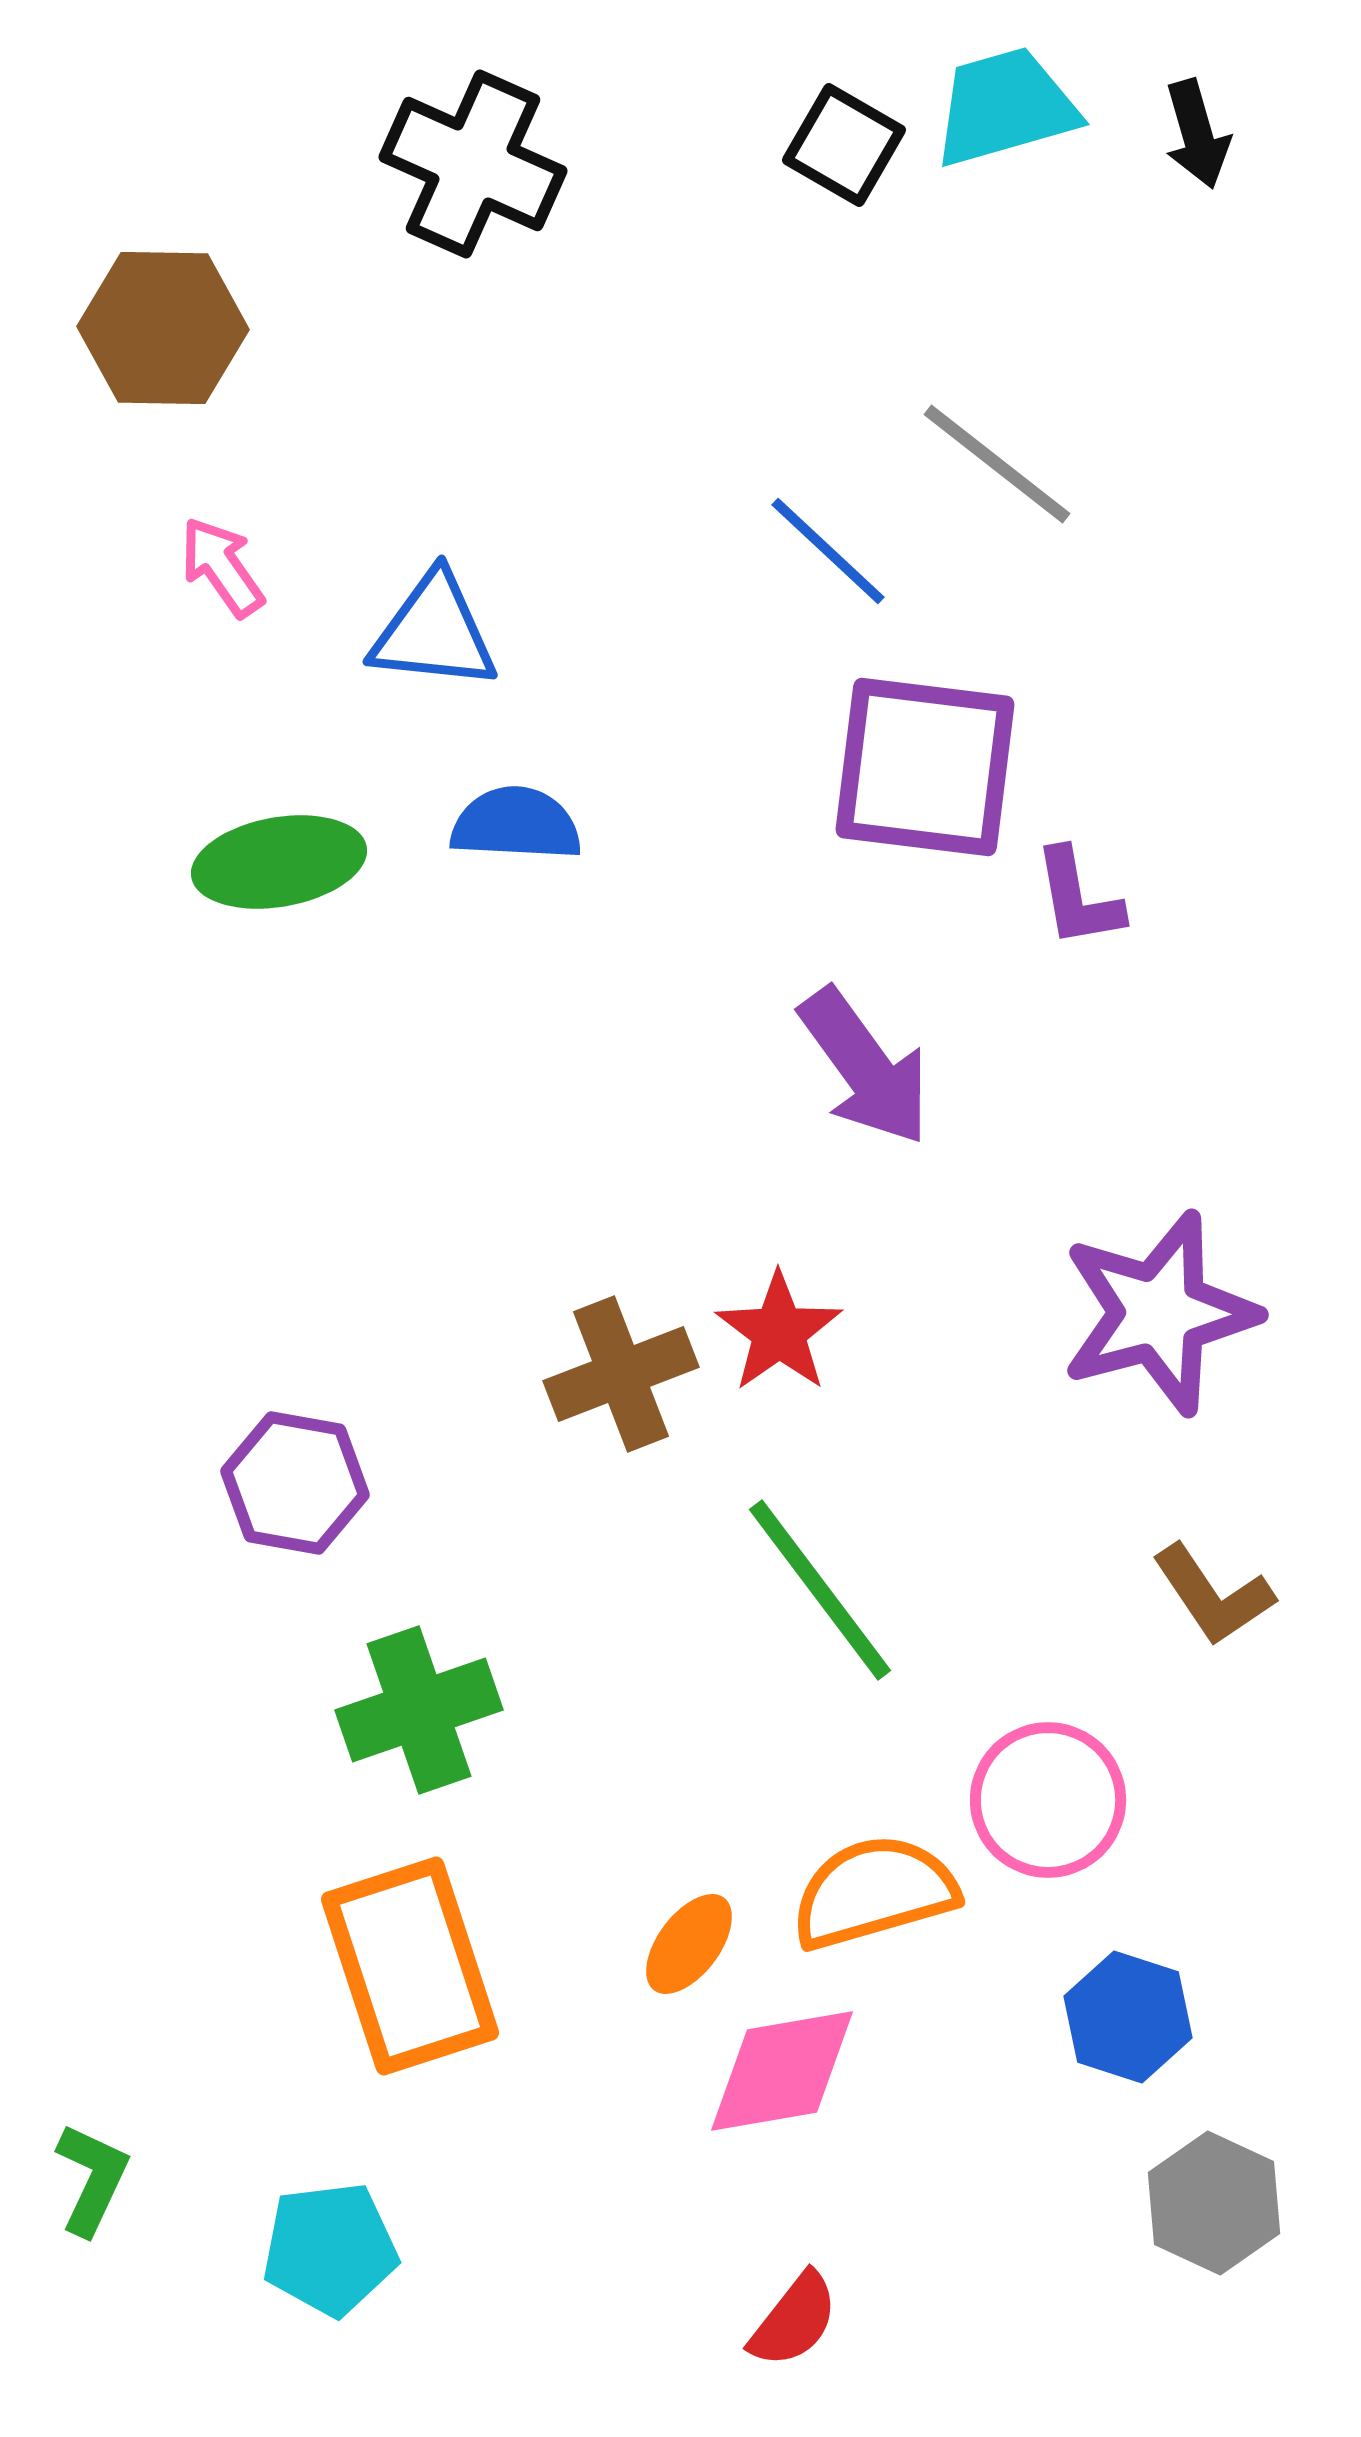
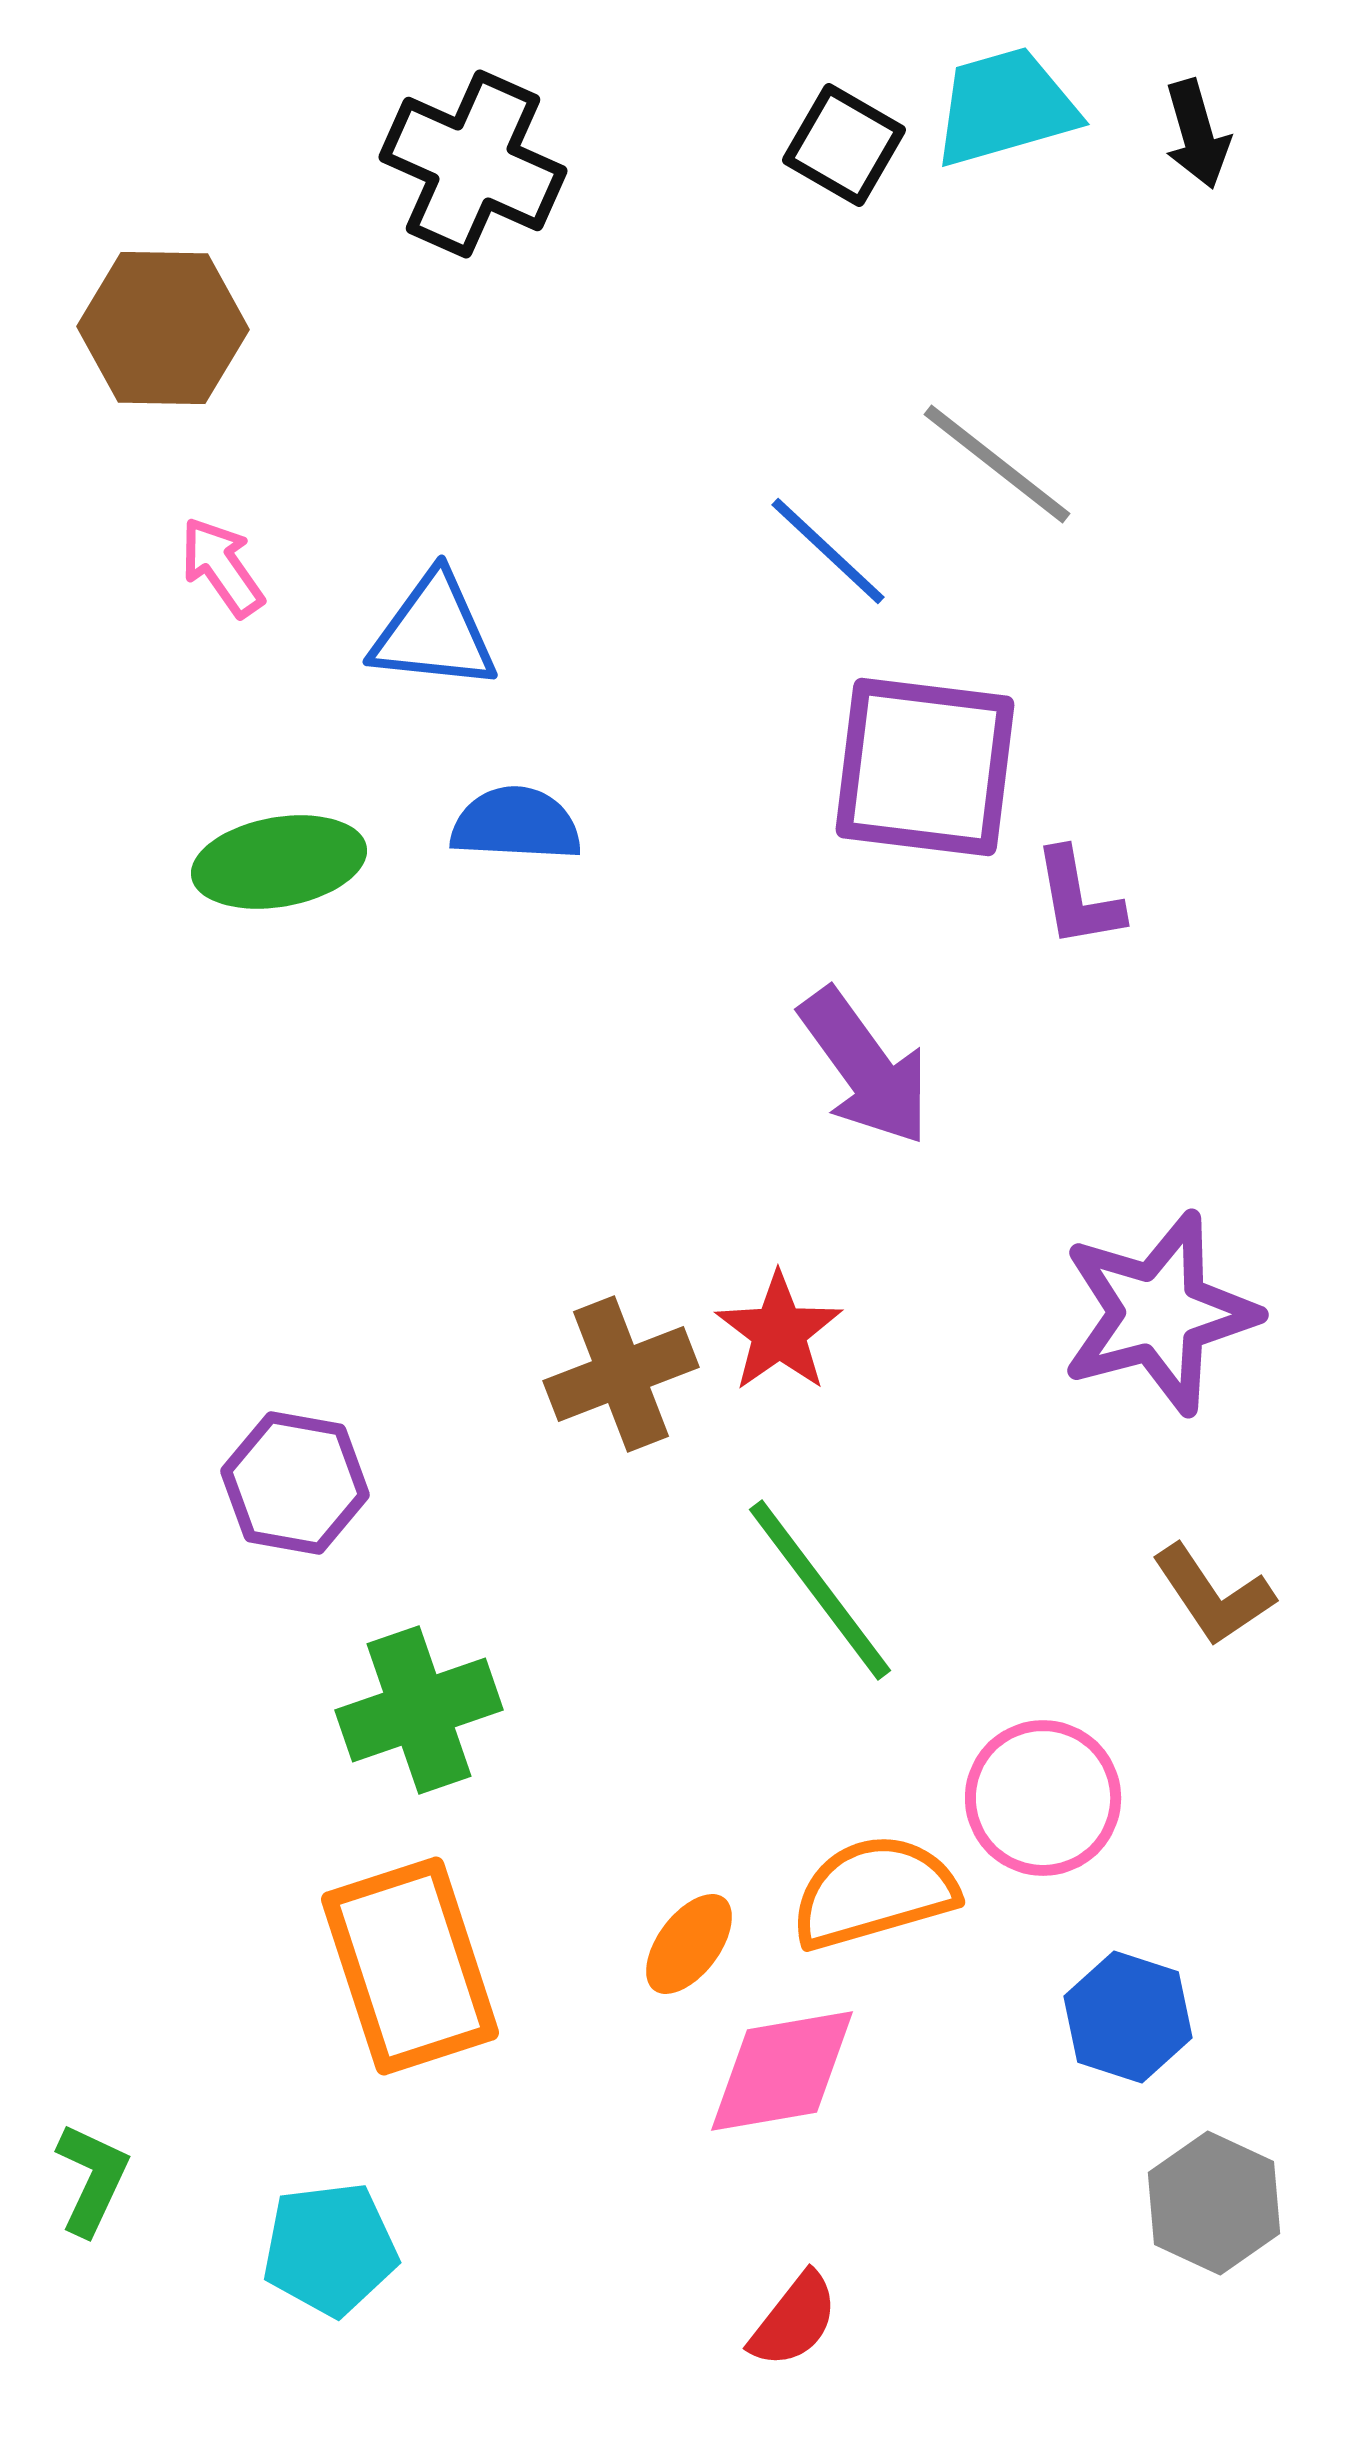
pink circle: moved 5 px left, 2 px up
